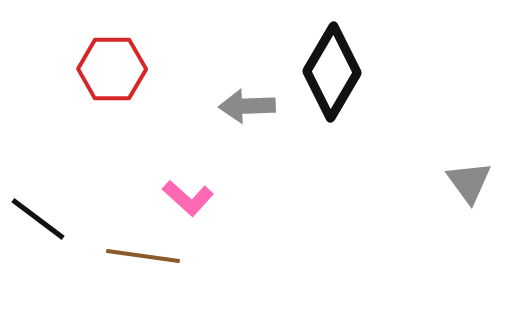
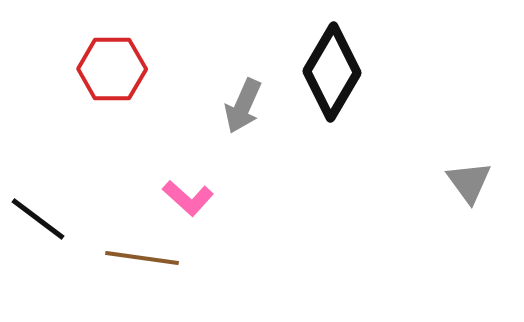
gray arrow: moved 4 px left; rotated 64 degrees counterclockwise
brown line: moved 1 px left, 2 px down
